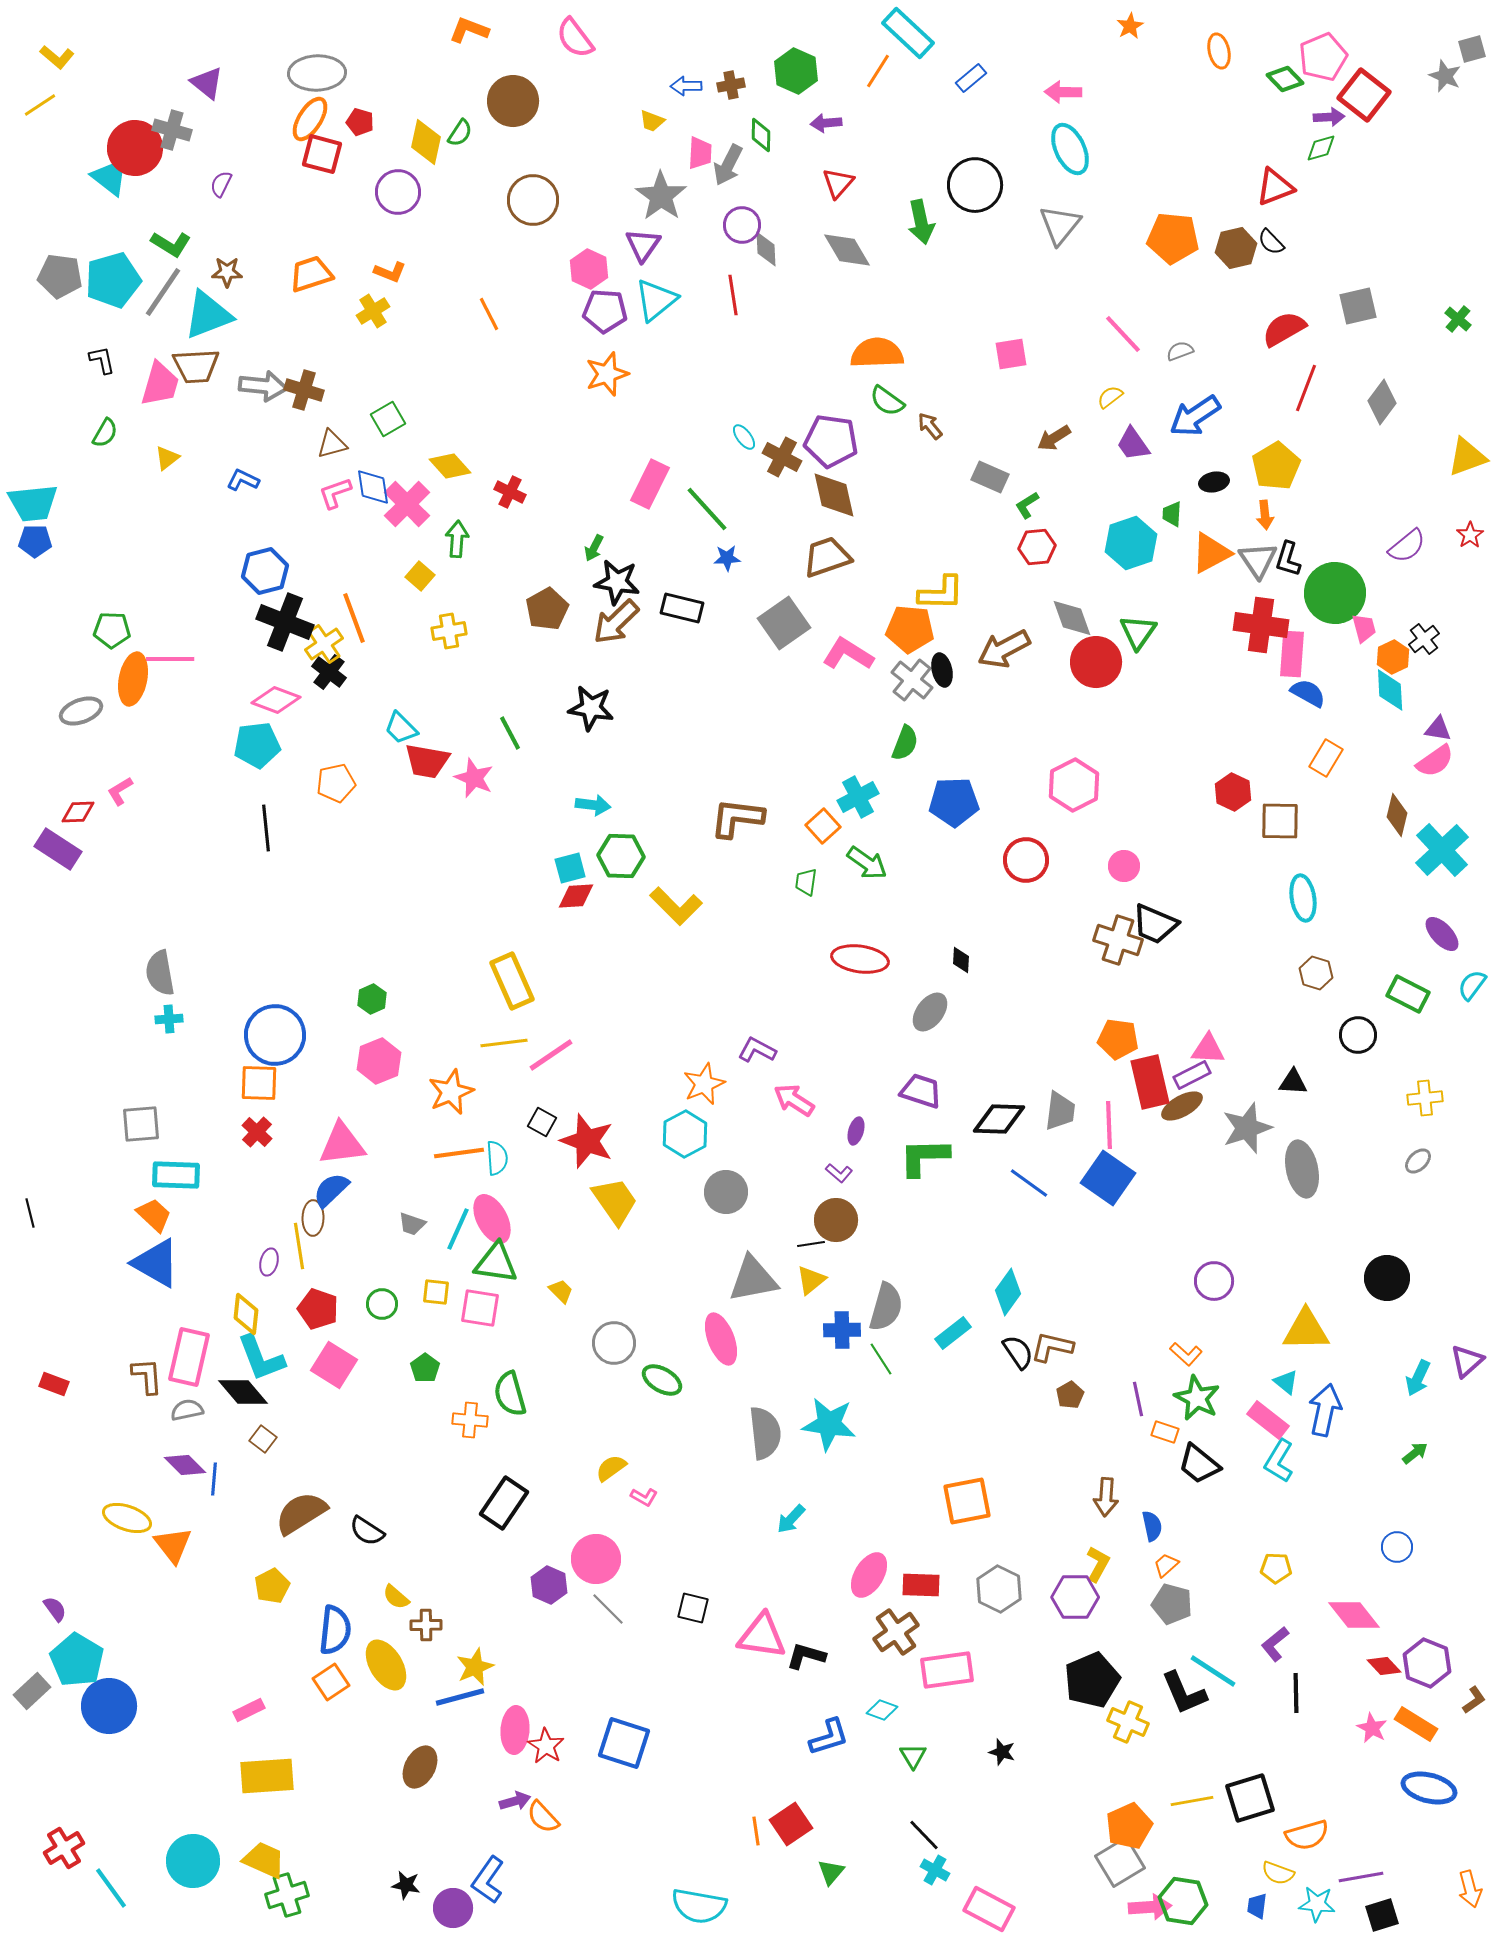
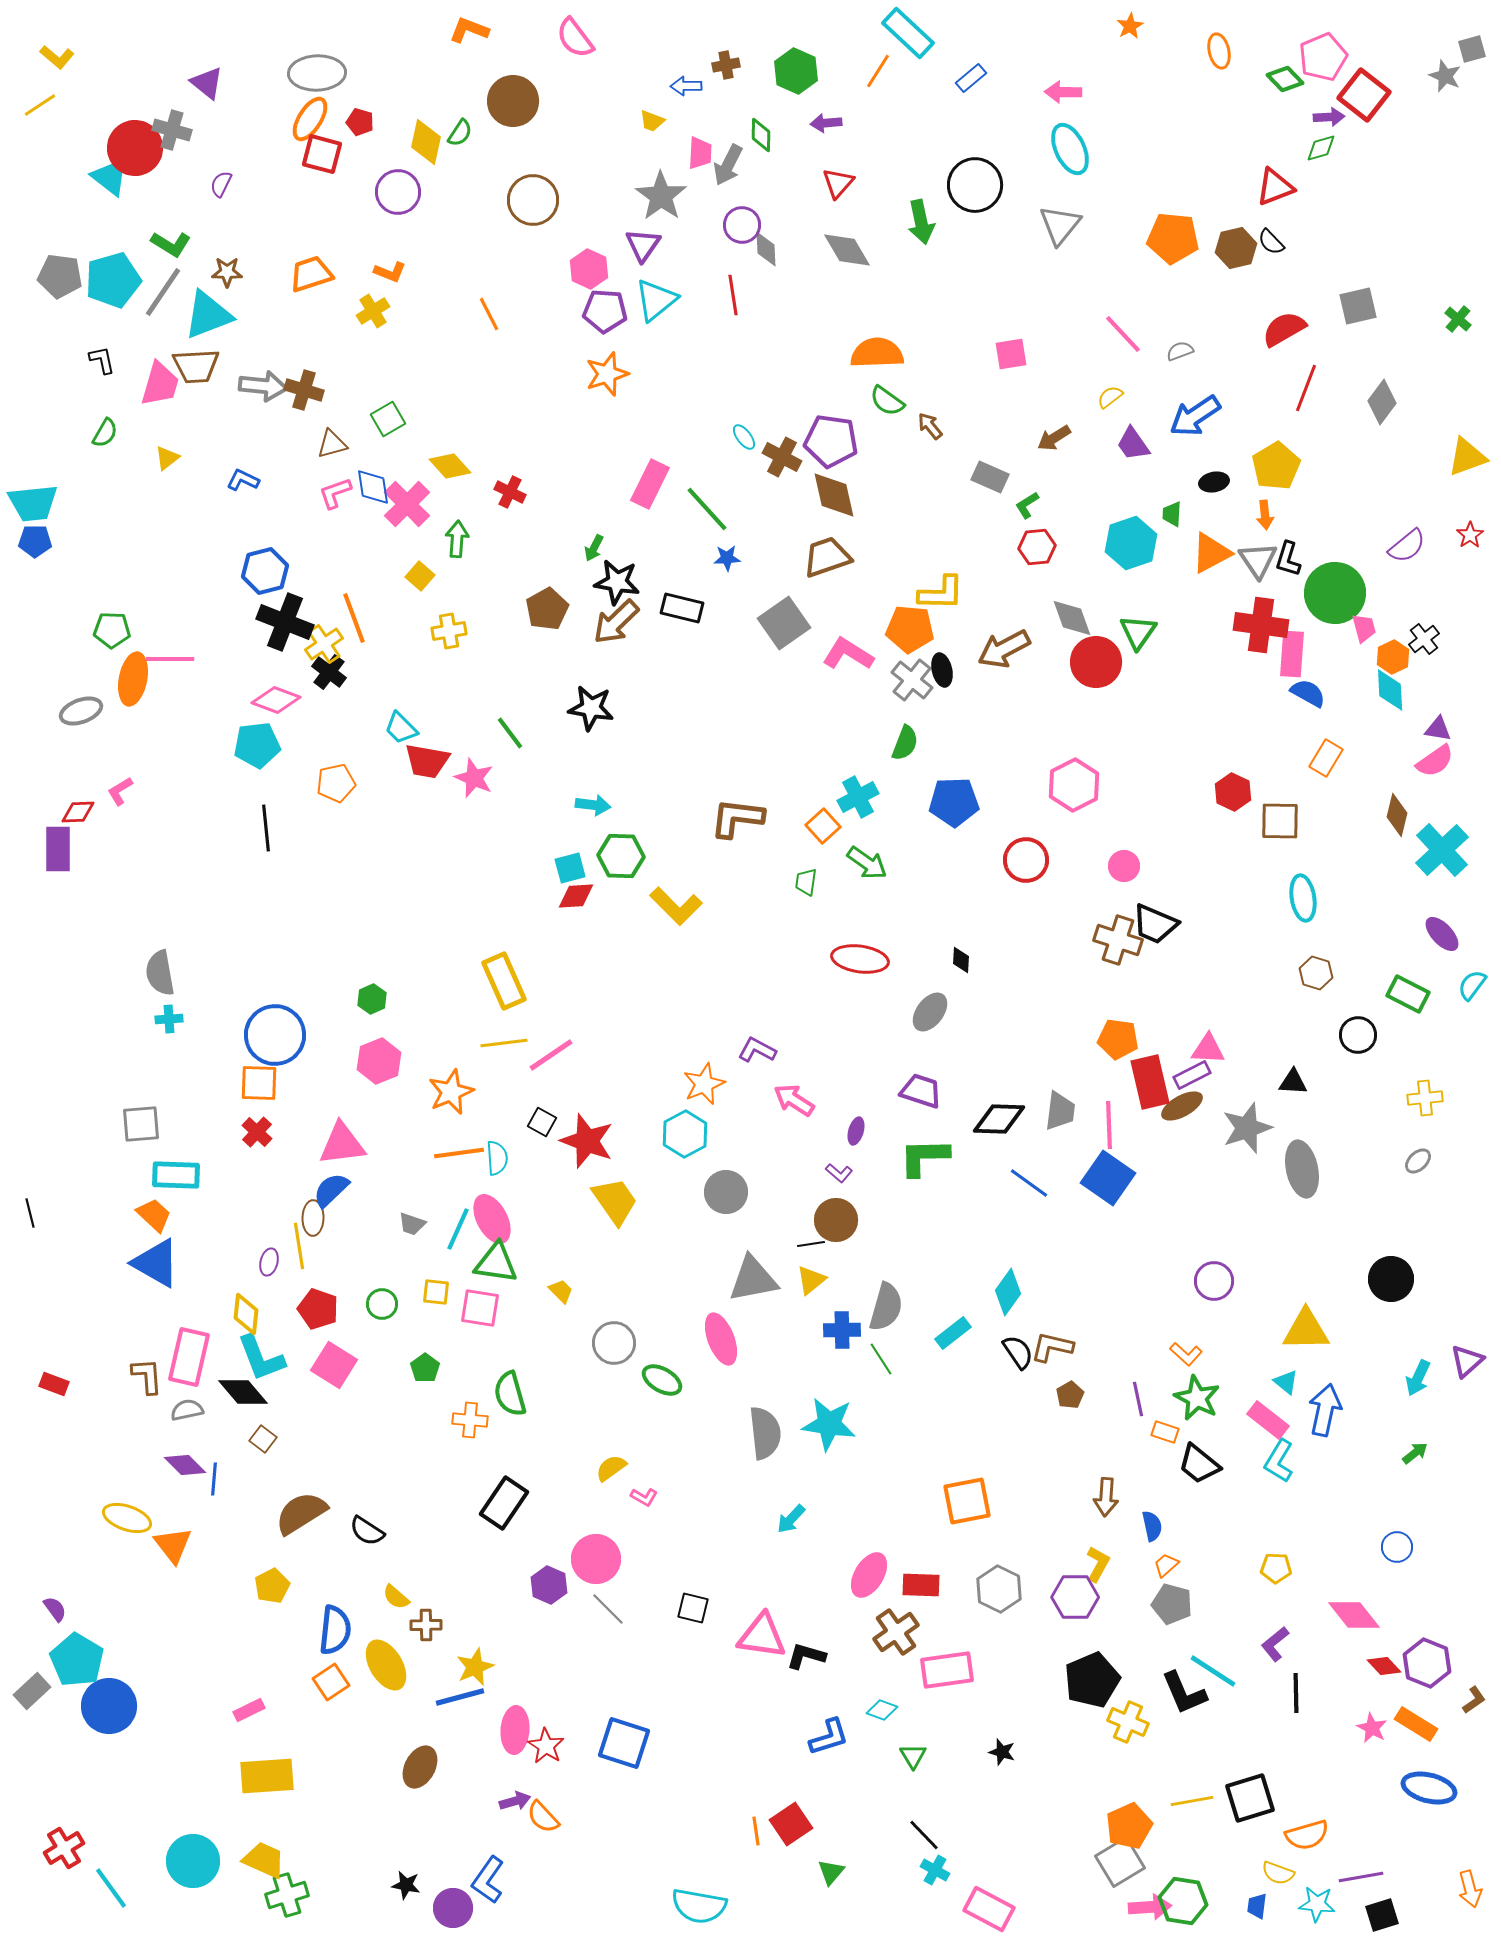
brown cross at (731, 85): moved 5 px left, 20 px up
green line at (510, 733): rotated 9 degrees counterclockwise
purple rectangle at (58, 849): rotated 57 degrees clockwise
yellow rectangle at (512, 981): moved 8 px left
black circle at (1387, 1278): moved 4 px right, 1 px down
